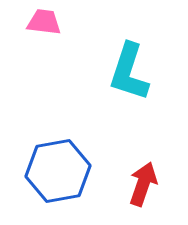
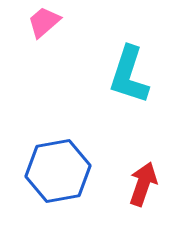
pink trapezoid: rotated 48 degrees counterclockwise
cyan L-shape: moved 3 px down
